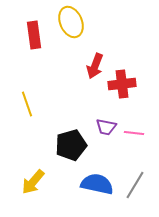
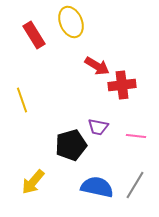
red rectangle: rotated 24 degrees counterclockwise
red arrow: moved 2 px right; rotated 80 degrees counterclockwise
red cross: moved 1 px down
yellow line: moved 5 px left, 4 px up
purple trapezoid: moved 8 px left
pink line: moved 2 px right, 3 px down
blue semicircle: moved 3 px down
